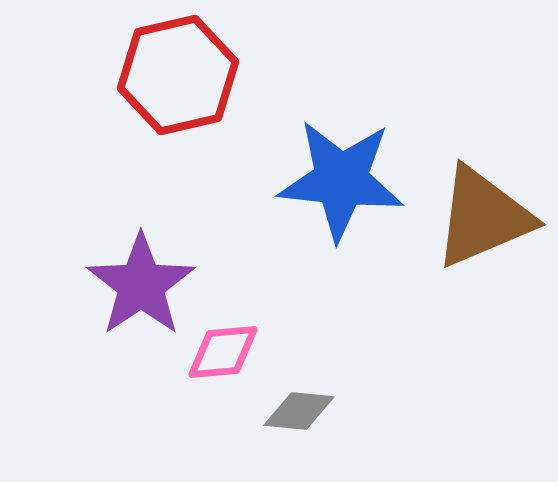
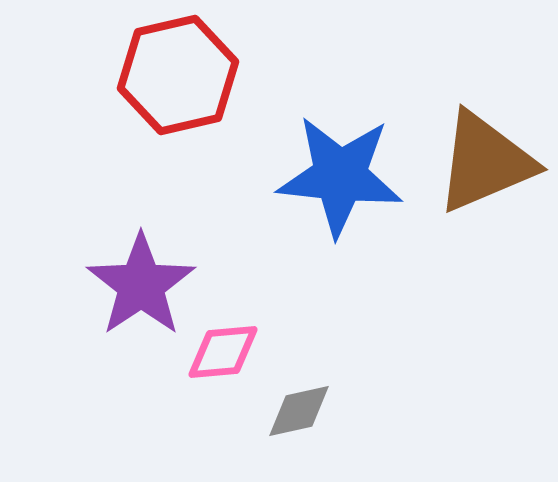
blue star: moved 1 px left, 4 px up
brown triangle: moved 2 px right, 55 px up
gray diamond: rotated 18 degrees counterclockwise
